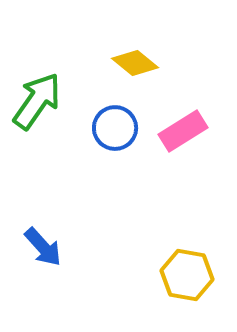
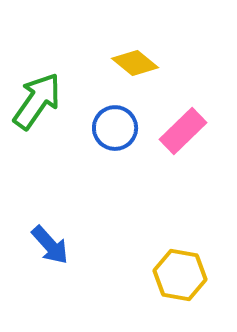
pink rectangle: rotated 12 degrees counterclockwise
blue arrow: moved 7 px right, 2 px up
yellow hexagon: moved 7 px left
